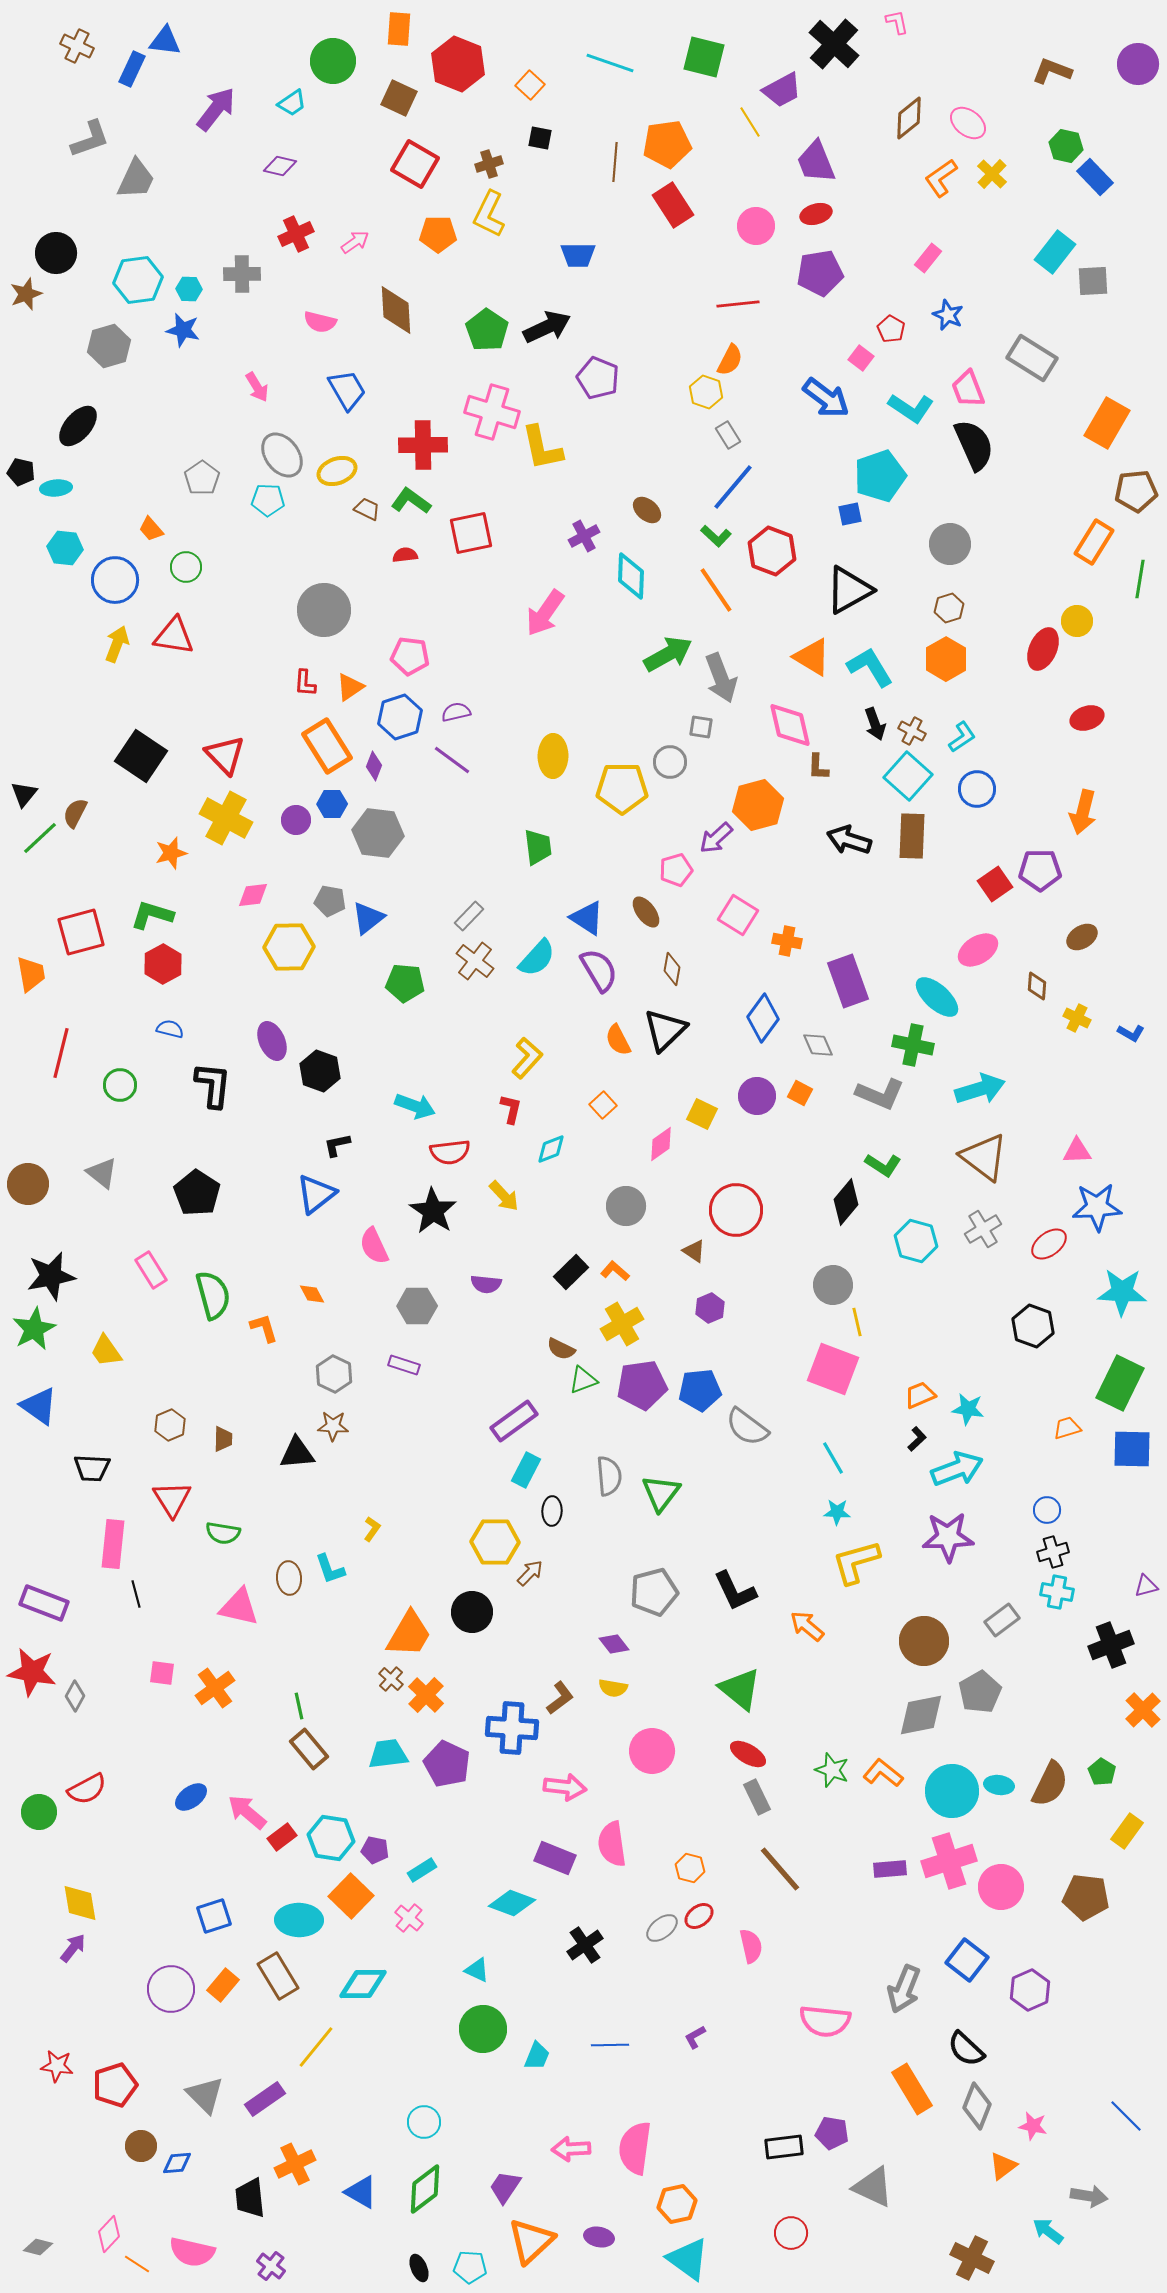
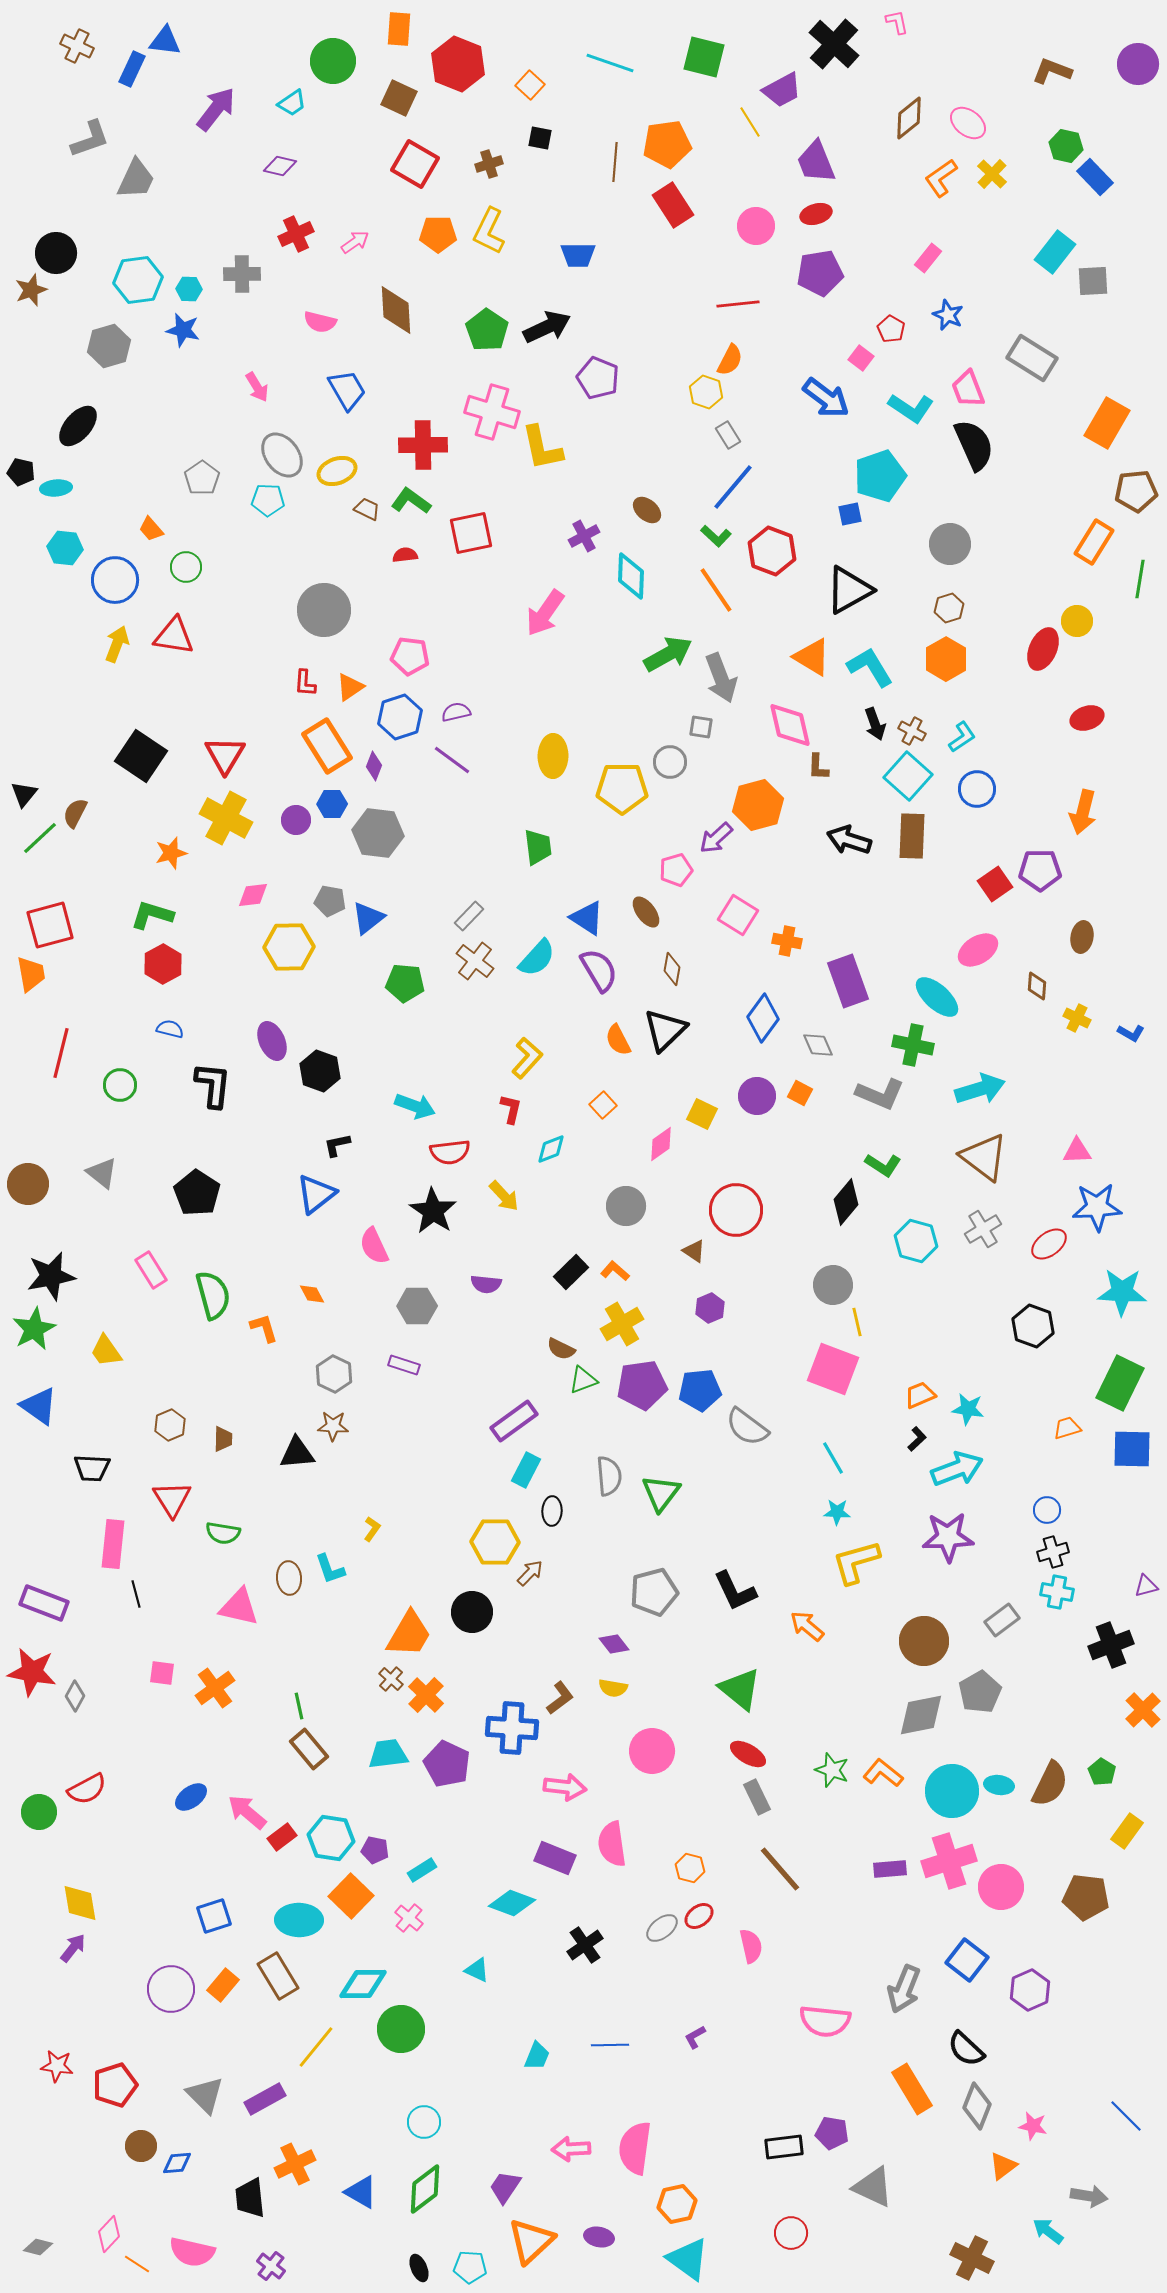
yellow L-shape at (489, 214): moved 17 px down
brown star at (26, 294): moved 5 px right, 4 px up
red triangle at (225, 755): rotated 15 degrees clockwise
red square at (81, 932): moved 31 px left, 7 px up
brown ellipse at (1082, 937): rotated 48 degrees counterclockwise
green circle at (483, 2029): moved 82 px left
purple rectangle at (265, 2099): rotated 6 degrees clockwise
